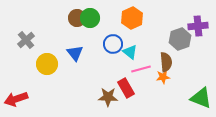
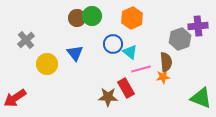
green circle: moved 2 px right, 2 px up
red arrow: moved 1 px left, 1 px up; rotated 15 degrees counterclockwise
